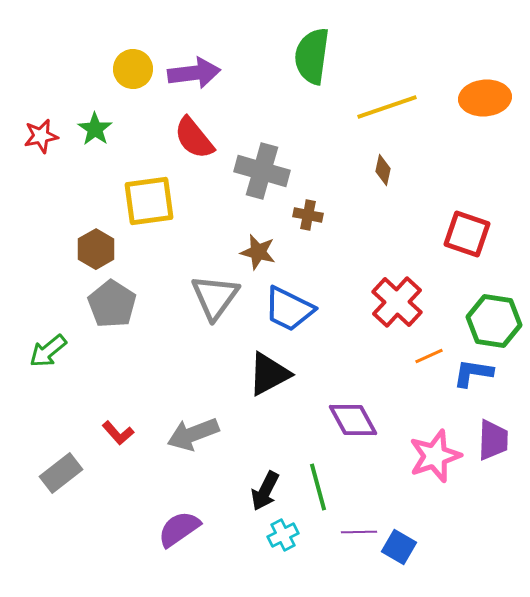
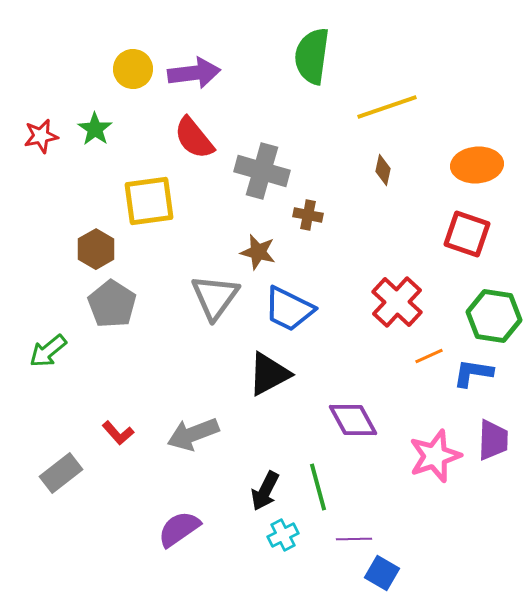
orange ellipse: moved 8 px left, 67 px down
green hexagon: moved 5 px up
purple line: moved 5 px left, 7 px down
blue square: moved 17 px left, 26 px down
